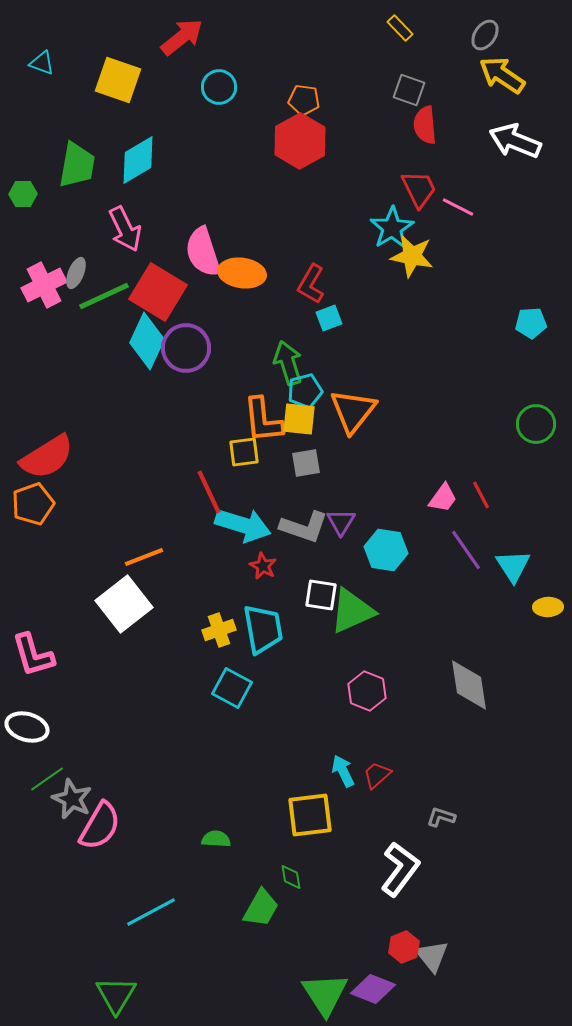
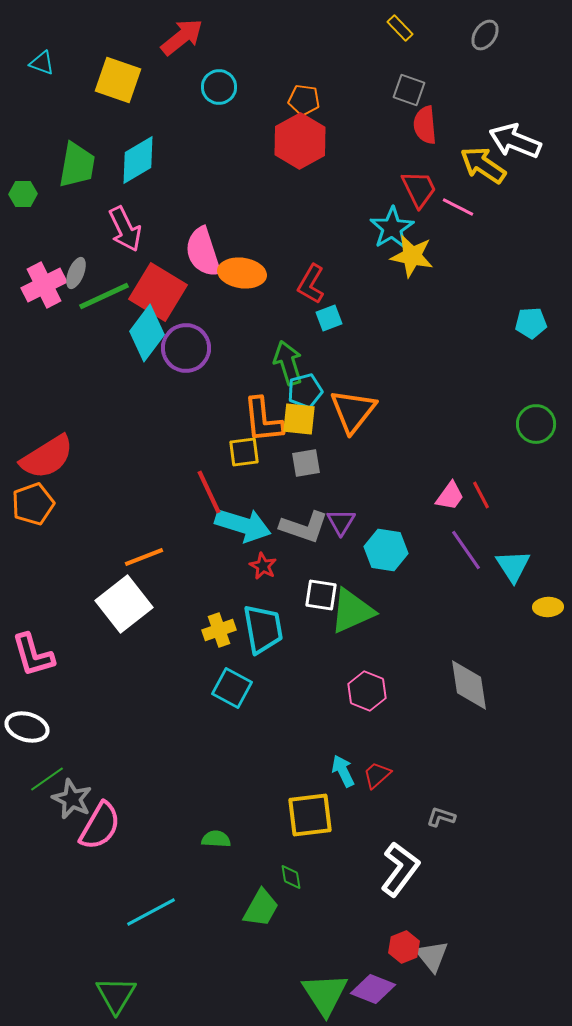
yellow arrow at (502, 75): moved 19 px left, 90 px down
cyan diamond at (147, 341): moved 8 px up; rotated 12 degrees clockwise
pink trapezoid at (443, 498): moved 7 px right, 2 px up
